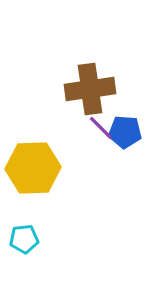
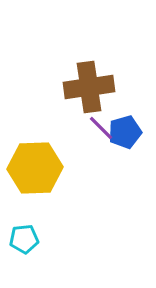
brown cross: moved 1 px left, 2 px up
blue pentagon: rotated 20 degrees counterclockwise
yellow hexagon: moved 2 px right
